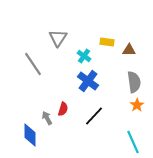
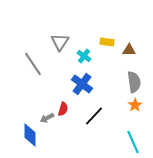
gray triangle: moved 2 px right, 4 px down
blue cross: moved 6 px left, 3 px down
orange star: moved 2 px left
gray arrow: rotated 88 degrees counterclockwise
